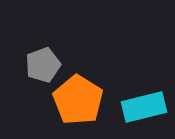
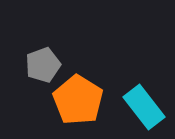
cyan rectangle: rotated 66 degrees clockwise
